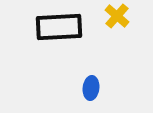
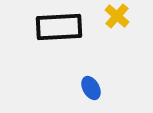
blue ellipse: rotated 35 degrees counterclockwise
